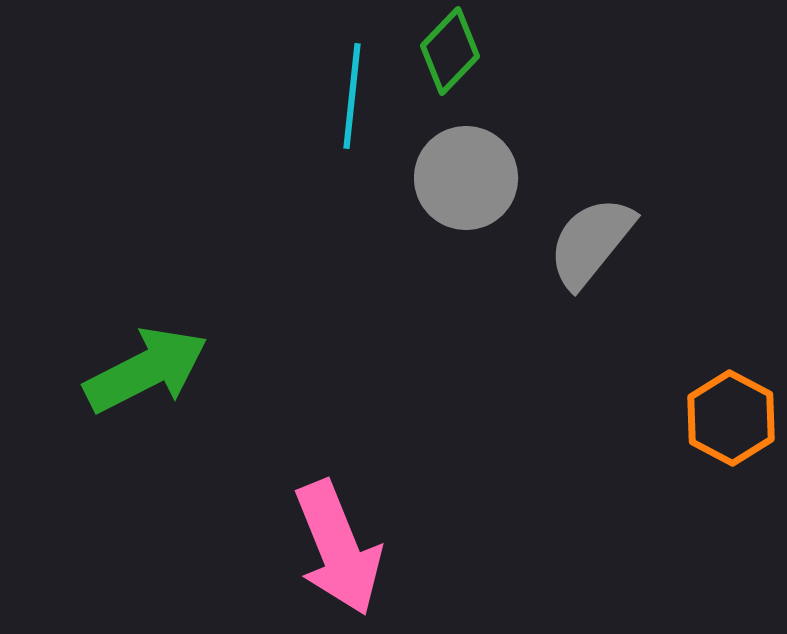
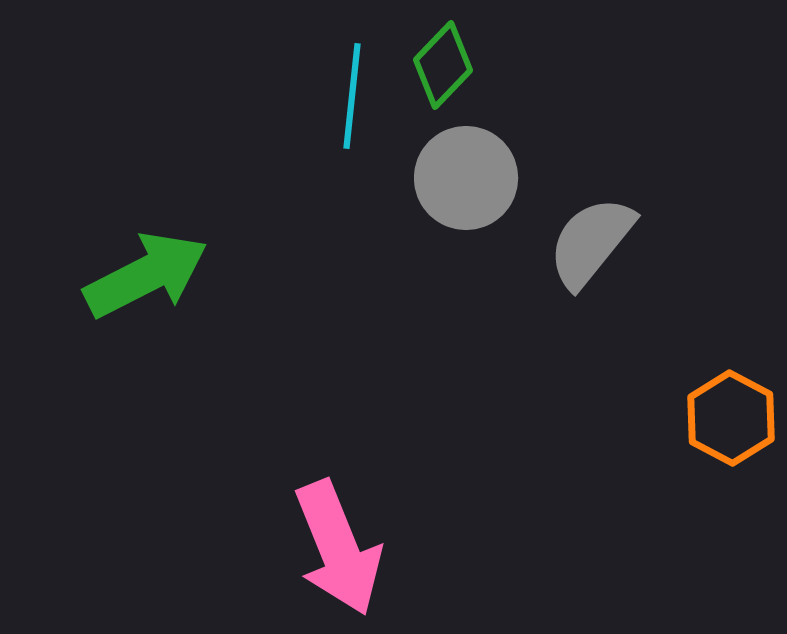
green diamond: moved 7 px left, 14 px down
green arrow: moved 95 px up
